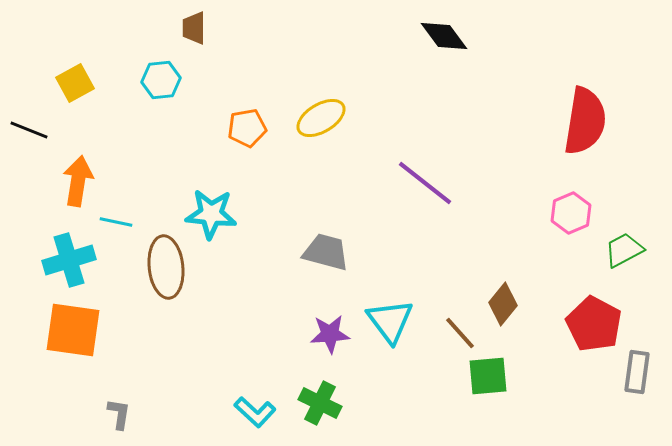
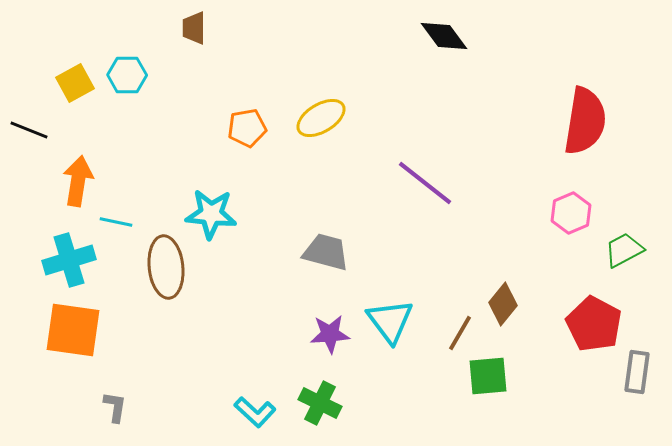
cyan hexagon: moved 34 px left, 5 px up; rotated 6 degrees clockwise
brown line: rotated 72 degrees clockwise
gray L-shape: moved 4 px left, 7 px up
